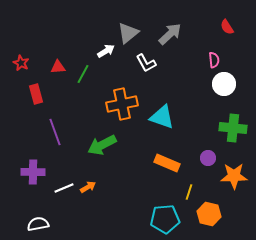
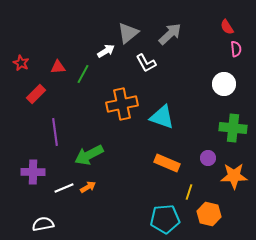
pink semicircle: moved 22 px right, 11 px up
red rectangle: rotated 60 degrees clockwise
purple line: rotated 12 degrees clockwise
green arrow: moved 13 px left, 10 px down
white semicircle: moved 5 px right
